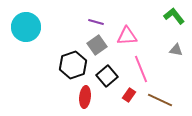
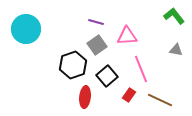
cyan circle: moved 2 px down
